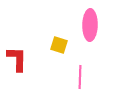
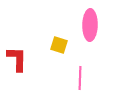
pink line: moved 1 px down
